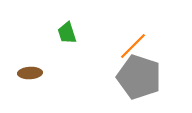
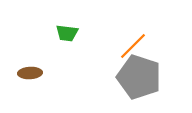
green trapezoid: rotated 65 degrees counterclockwise
